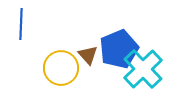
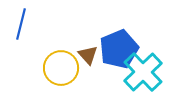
blue line: rotated 12 degrees clockwise
cyan cross: moved 3 px down
